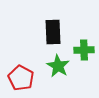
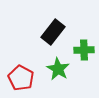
black rectangle: rotated 40 degrees clockwise
green star: moved 3 px down
